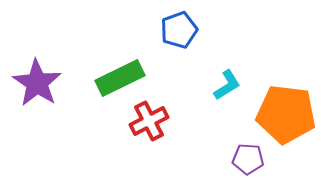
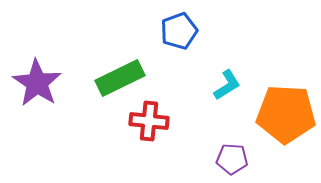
blue pentagon: moved 1 px down
orange pentagon: rotated 4 degrees counterclockwise
red cross: rotated 33 degrees clockwise
purple pentagon: moved 16 px left
